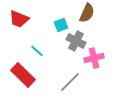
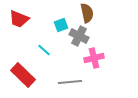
brown semicircle: rotated 36 degrees counterclockwise
gray cross: moved 3 px right, 5 px up
cyan line: moved 7 px right, 1 px up
gray line: rotated 40 degrees clockwise
